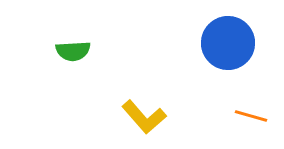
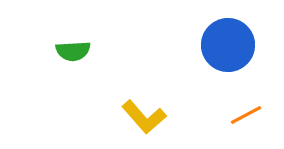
blue circle: moved 2 px down
orange line: moved 5 px left, 1 px up; rotated 44 degrees counterclockwise
